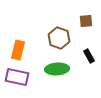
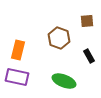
brown square: moved 1 px right
green ellipse: moved 7 px right, 12 px down; rotated 25 degrees clockwise
